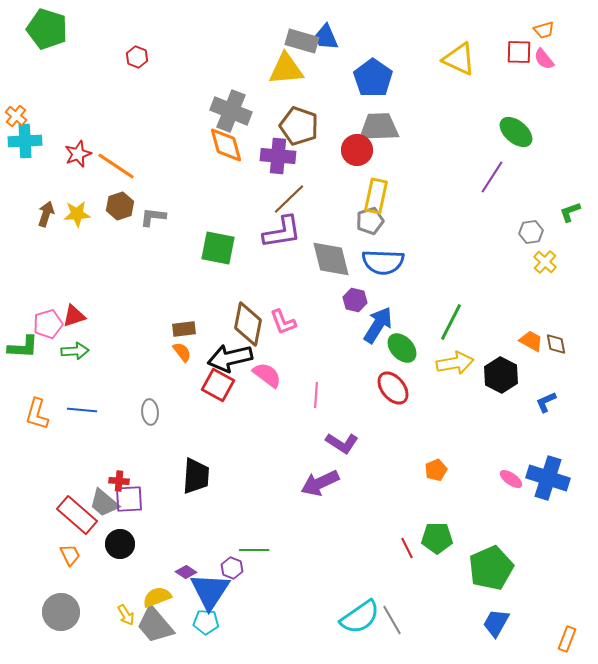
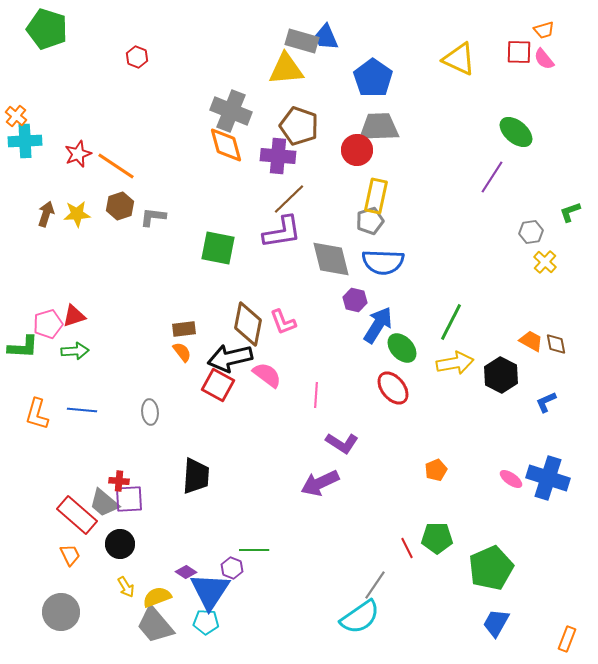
yellow arrow at (126, 615): moved 28 px up
gray line at (392, 620): moved 17 px left, 35 px up; rotated 64 degrees clockwise
